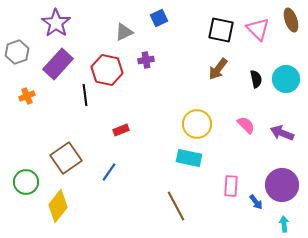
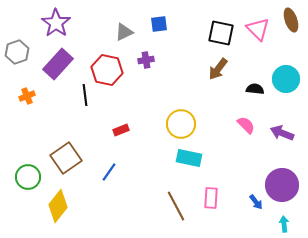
blue square: moved 6 px down; rotated 18 degrees clockwise
black square: moved 3 px down
black semicircle: moved 1 px left, 10 px down; rotated 72 degrees counterclockwise
yellow circle: moved 16 px left
green circle: moved 2 px right, 5 px up
pink rectangle: moved 20 px left, 12 px down
